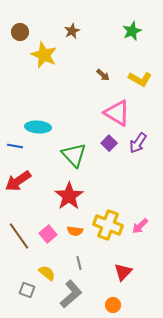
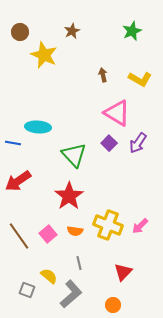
brown arrow: rotated 144 degrees counterclockwise
blue line: moved 2 px left, 3 px up
yellow semicircle: moved 2 px right, 3 px down
